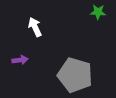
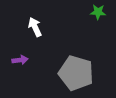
gray pentagon: moved 1 px right, 2 px up
